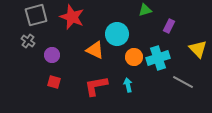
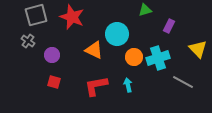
orange triangle: moved 1 px left
